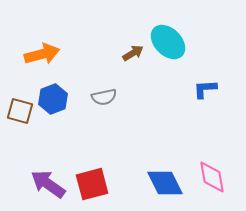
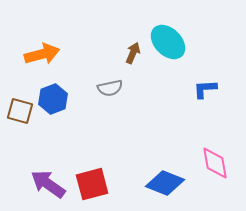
brown arrow: rotated 35 degrees counterclockwise
gray semicircle: moved 6 px right, 9 px up
pink diamond: moved 3 px right, 14 px up
blue diamond: rotated 42 degrees counterclockwise
